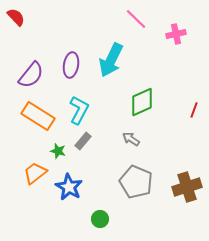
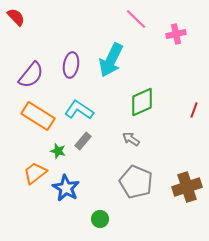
cyan L-shape: rotated 84 degrees counterclockwise
blue star: moved 3 px left, 1 px down
